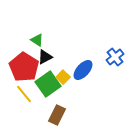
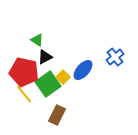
red pentagon: moved 5 px down; rotated 20 degrees counterclockwise
